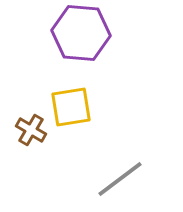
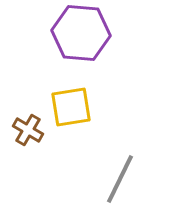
brown cross: moved 3 px left
gray line: rotated 27 degrees counterclockwise
